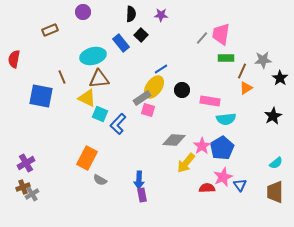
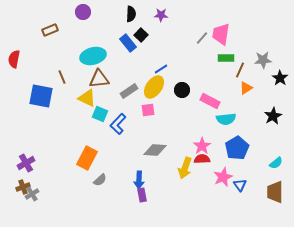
blue rectangle at (121, 43): moved 7 px right
brown line at (242, 71): moved 2 px left, 1 px up
gray rectangle at (142, 98): moved 13 px left, 7 px up
pink rectangle at (210, 101): rotated 18 degrees clockwise
pink square at (148, 110): rotated 24 degrees counterclockwise
gray diamond at (174, 140): moved 19 px left, 10 px down
blue pentagon at (222, 148): moved 15 px right
yellow arrow at (186, 163): moved 1 px left, 5 px down; rotated 20 degrees counterclockwise
gray semicircle at (100, 180): rotated 72 degrees counterclockwise
red semicircle at (207, 188): moved 5 px left, 29 px up
